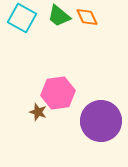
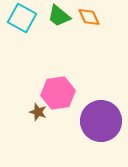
orange diamond: moved 2 px right
